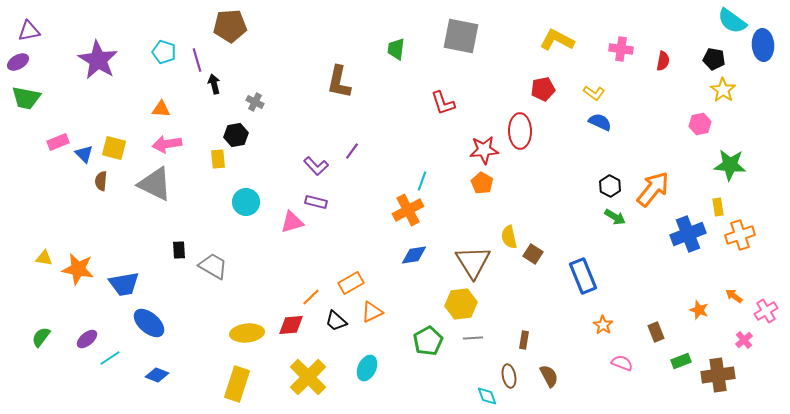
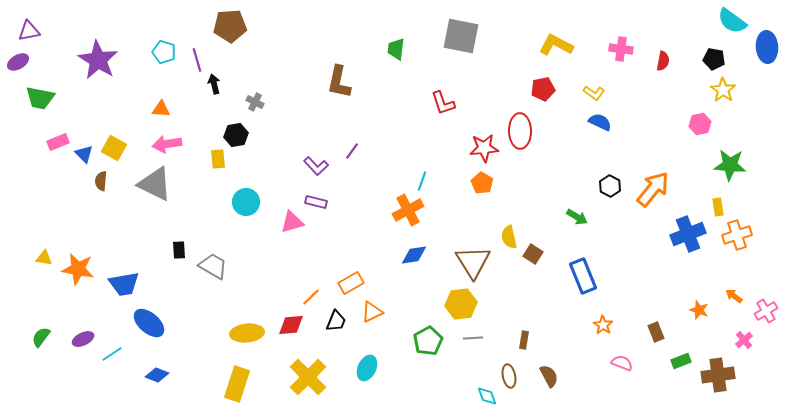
yellow L-shape at (557, 40): moved 1 px left, 5 px down
blue ellipse at (763, 45): moved 4 px right, 2 px down
green trapezoid at (26, 98): moved 14 px right
yellow square at (114, 148): rotated 15 degrees clockwise
red star at (484, 150): moved 2 px up
green arrow at (615, 217): moved 38 px left
orange cross at (740, 235): moved 3 px left
black trapezoid at (336, 321): rotated 110 degrees counterclockwise
purple ellipse at (87, 339): moved 4 px left; rotated 15 degrees clockwise
cyan line at (110, 358): moved 2 px right, 4 px up
